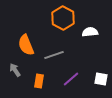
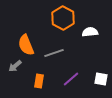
gray line: moved 2 px up
gray arrow: moved 4 px up; rotated 96 degrees counterclockwise
